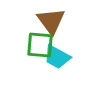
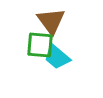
cyan trapezoid: rotated 12 degrees clockwise
